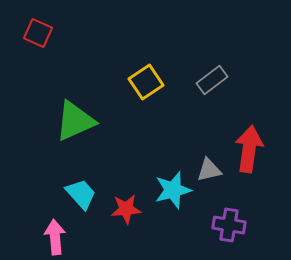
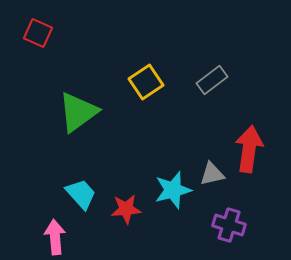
green triangle: moved 3 px right, 9 px up; rotated 12 degrees counterclockwise
gray triangle: moved 3 px right, 4 px down
purple cross: rotated 8 degrees clockwise
